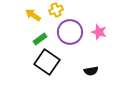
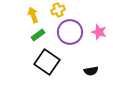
yellow cross: moved 2 px right
yellow arrow: rotated 35 degrees clockwise
green rectangle: moved 2 px left, 4 px up
